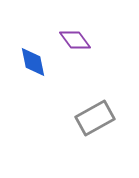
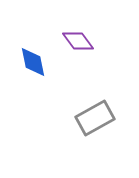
purple diamond: moved 3 px right, 1 px down
